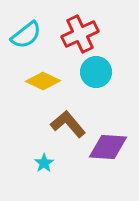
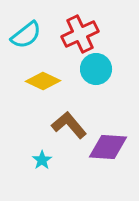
cyan circle: moved 3 px up
brown L-shape: moved 1 px right, 1 px down
cyan star: moved 2 px left, 3 px up
